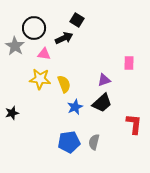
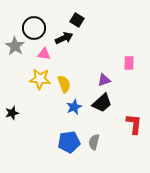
blue star: moved 1 px left
